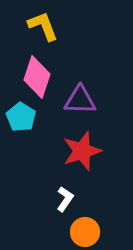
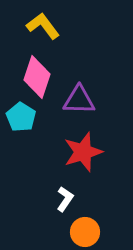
yellow L-shape: rotated 16 degrees counterclockwise
purple triangle: moved 1 px left
red star: moved 1 px right, 1 px down
